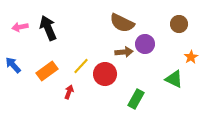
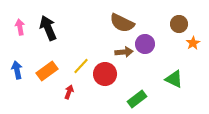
pink arrow: rotated 91 degrees clockwise
orange star: moved 2 px right, 14 px up
blue arrow: moved 4 px right, 5 px down; rotated 30 degrees clockwise
green rectangle: moved 1 px right; rotated 24 degrees clockwise
